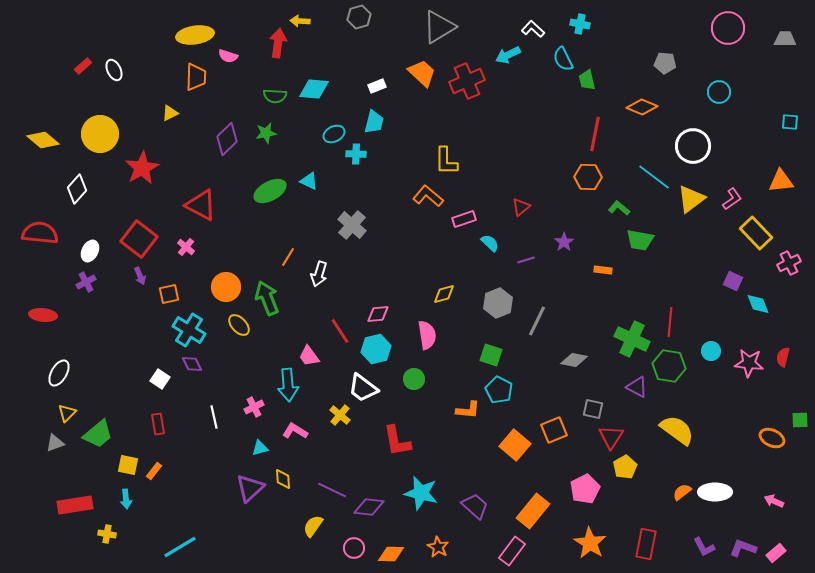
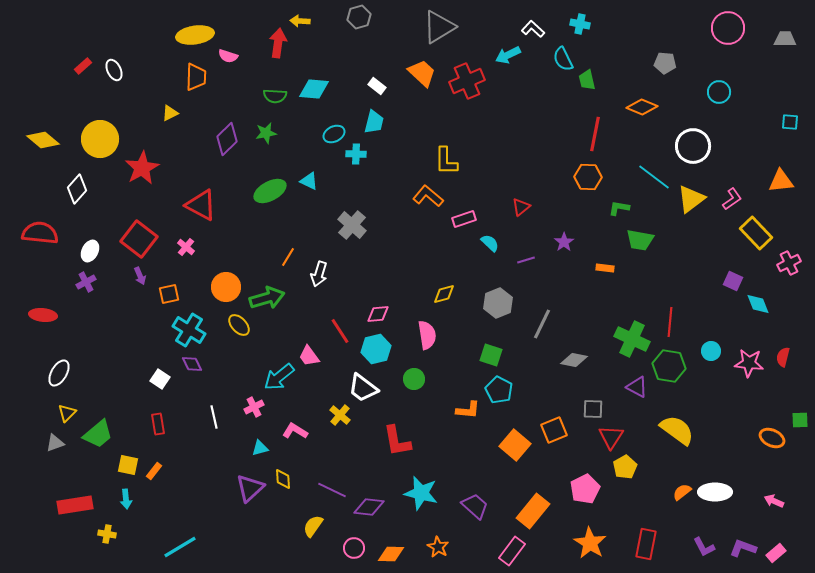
white rectangle at (377, 86): rotated 60 degrees clockwise
yellow circle at (100, 134): moved 5 px down
green L-shape at (619, 208): rotated 30 degrees counterclockwise
orange rectangle at (603, 270): moved 2 px right, 2 px up
green arrow at (267, 298): rotated 96 degrees clockwise
gray line at (537, 321): moved 5 px right, 3 px down
cyan arrow at (288, 385): moved 9 px left, 8 px up; rotated 56 degrees clockwise
gray square at (593, 409): rotated 10 degrees counterclockwise
